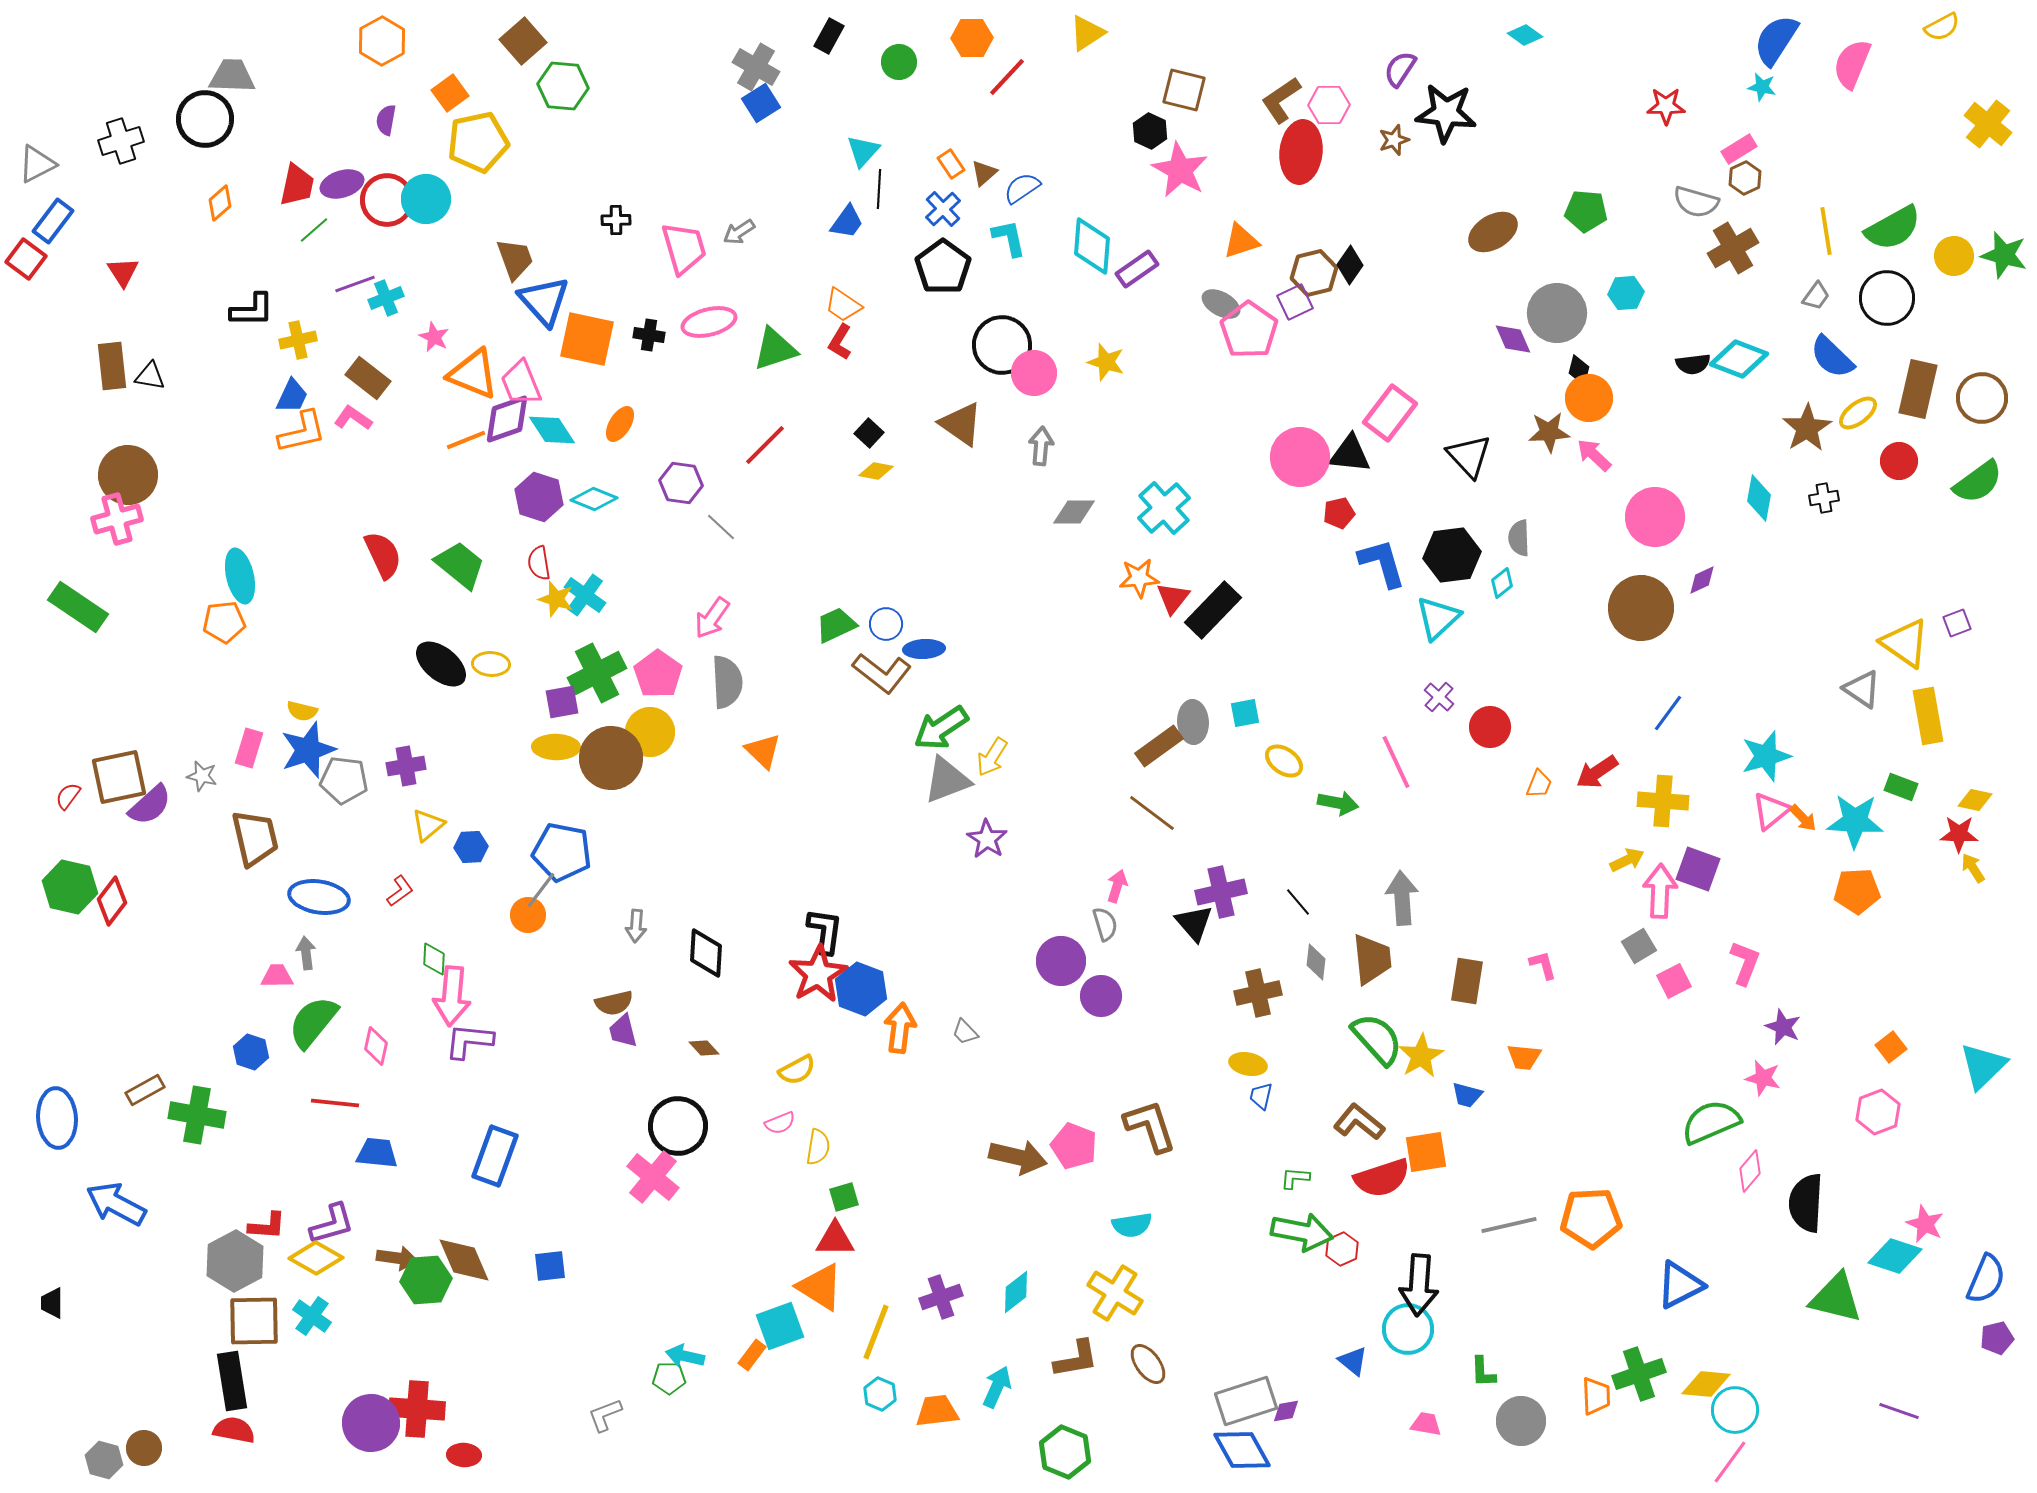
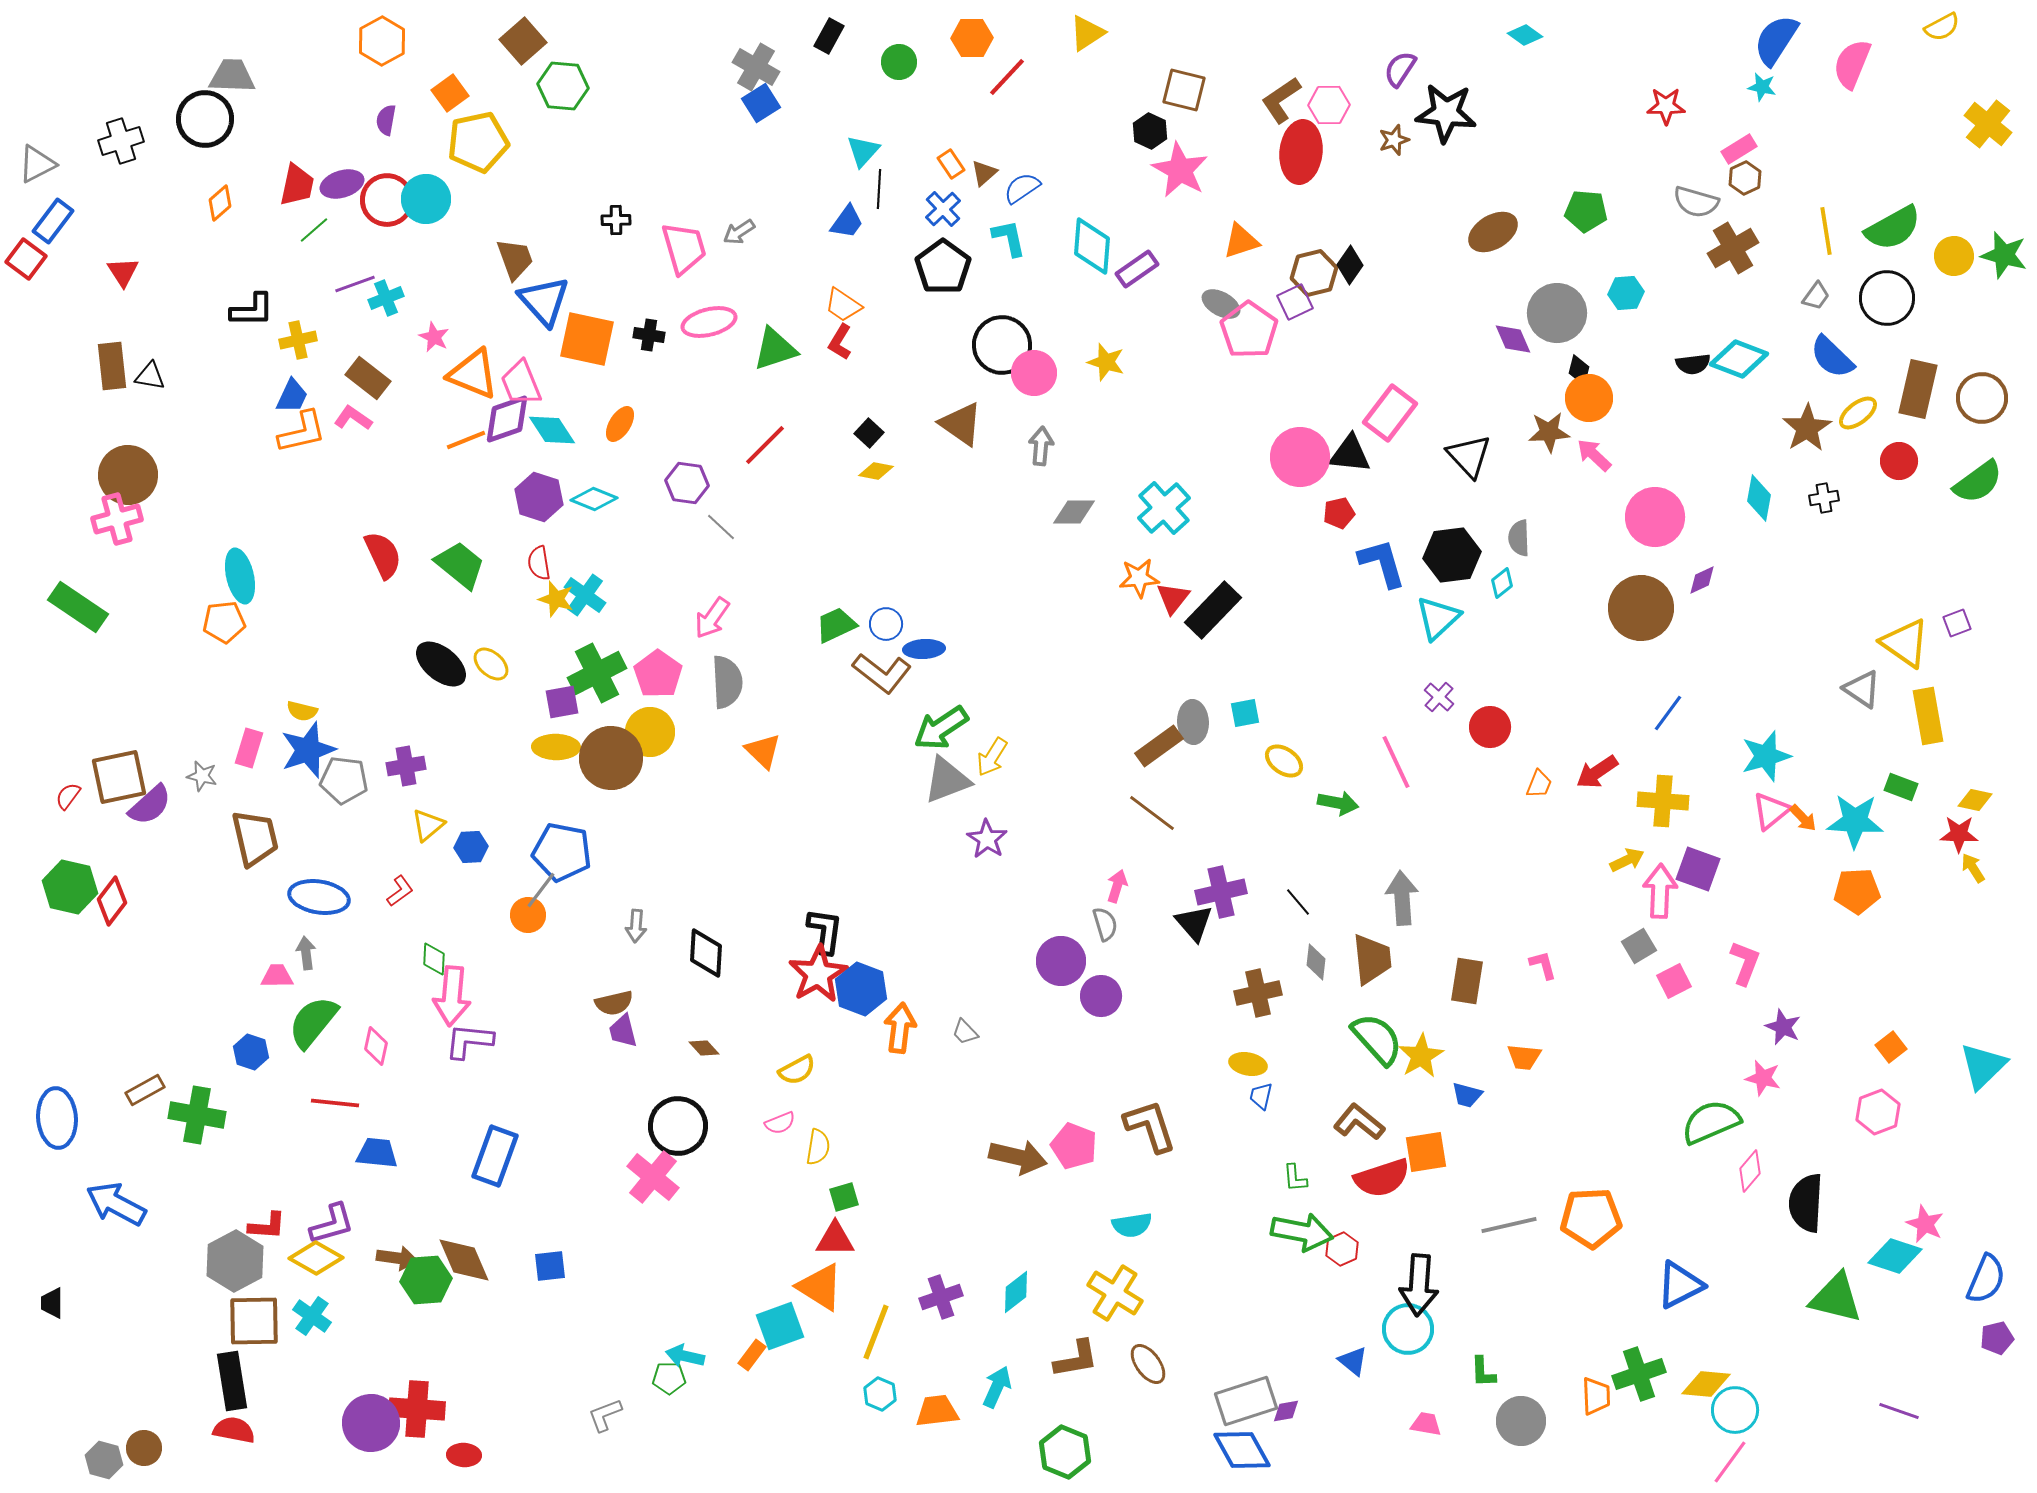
purple hexagon at (681, 483): moved 6 px right
yellow ellipse at (491, 664): rotated 39 degrees clockwise
green L-shape at (1295, 1178): rotated 100 degrees counterclockwise
